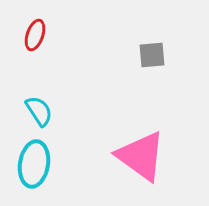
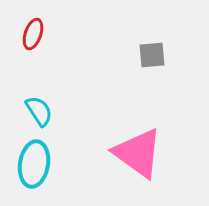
red ellipse: moved 2 px left, 1 px up
pink triangle: moved 3 px left, 3 px up
